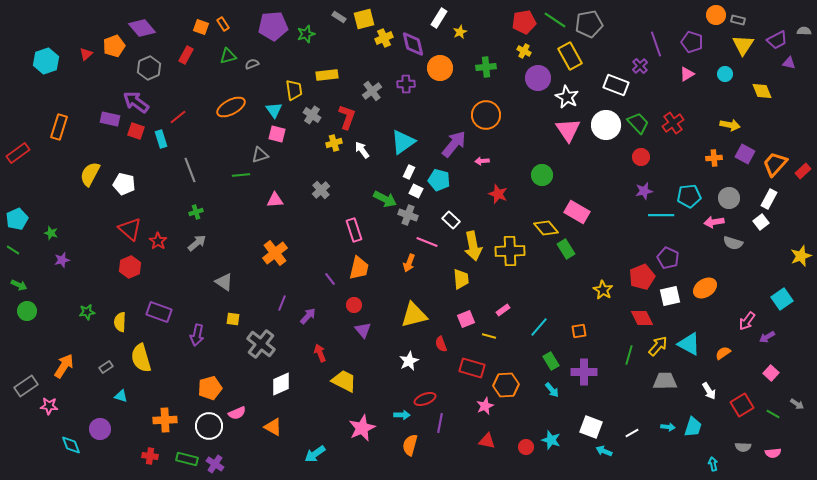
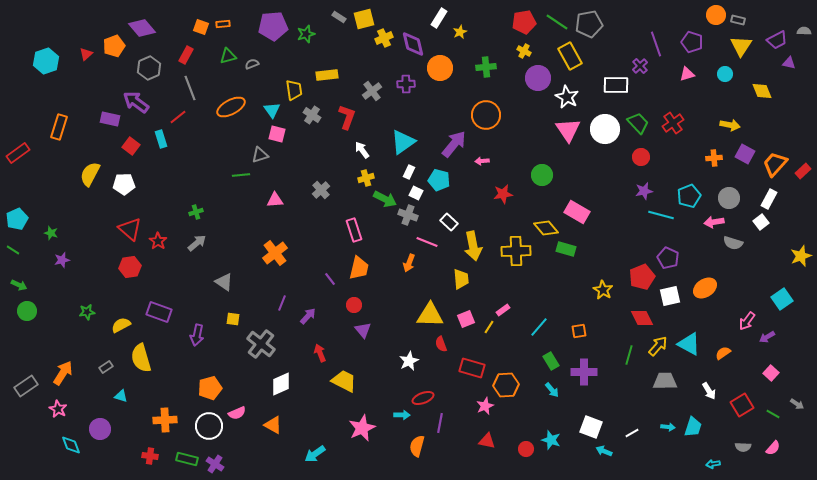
green line at (555, 20): moved 2 px right, 2 px down
orange rectangle at (223, 24): rotated 64 degrees counterclockwise
yellow triangle at (743, 45): moved 2 px left, 1 px down
pink triangle at (687, 74): rotated 14 degrees clockwise
white rectangle at (616, 85): rotated 20 degrees counterclockwise
cyan triangle at (274, 110): moved 2 px left
white circle at (606, 125): moved 1 px left, 4 px down
red square at (136, 131): moved 5 px left, 15 px down; rotated 18 degrees clockwise
yellow cross at (334, 143): moved 32 px right, 35 px down
gray line at (190, 170): moved 82 px up
white pentagon at (124, 184): rotated 15 degrees counterclockwise
white square at (416, 191): moved 2 px down
red star at (498, 194): moved 5 px right; rotated 30 degrees counterclockwise
cyan pentagon at (689, 196): rotated 15 degrees counterclockwise
cyan line at (661, 215): rotated 15 degrees clockwise
white rectangle at (451, 220): moved 2 px left, 2 px down
green rectangle at (566, 249): rotated 42 degrees counterclockwise
yellow cross at (510, 251): moved 6 px right
red hexagon at (130, 267): rotated 15 degrees clockwise
yellow triangle at (414, 315): moved 16 px right; rotated 16 degrees clockwise
yellow semicircle at (120, 322): moved 1 px right, 3 px down; rotated 60 degrees clockwise
yellow line at (489, 336): moved 9 px up; rotated 72 degrees counterclockwise
orange arrow at (64, 366): moved 1 px left, 7 px down
red ellipse at (425, 399): moved 2 px left, 1 px up
pink star at (49, 406): moved 9 px right, 3 px down; rotated 24 degrees clockwise
orange triangle at (273, 427): moved 2 px up
orange semicircle at (410, 445): moved 7 px right, 1 px down
red circle at (526, 447): moved 2 px down
pink semicircle at (773, 453): moved 5 px up; rotated 42 degrees counterclockwise
cyan arrow at (713, 464): rotated 88 degrees counterclockwise
